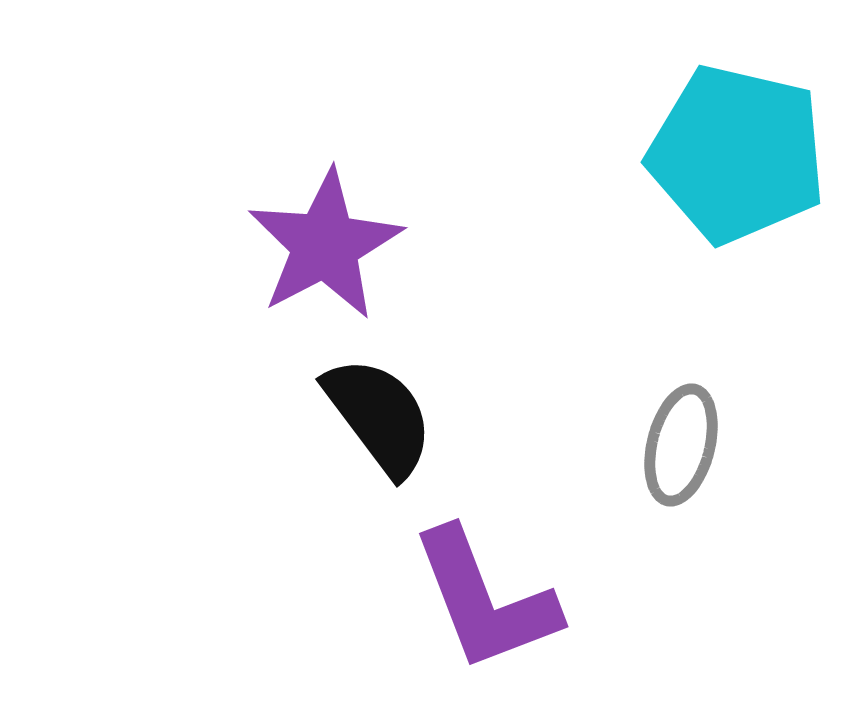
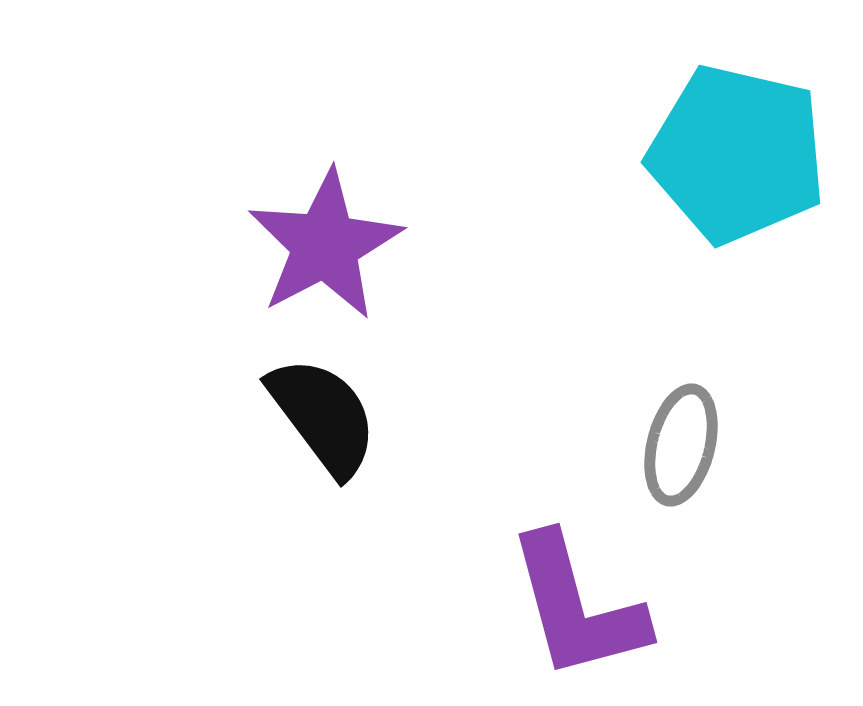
black semicircle: moved 56 px left
purple L-shape: moved 92 px right, 7 px down; rotated 6 degrees clockwise
